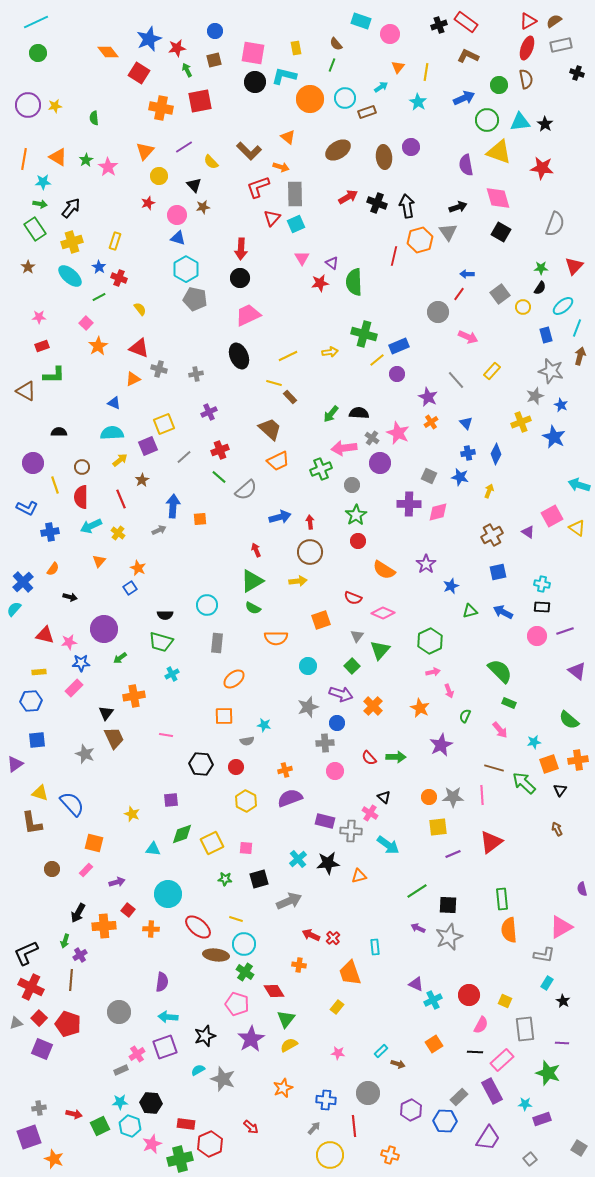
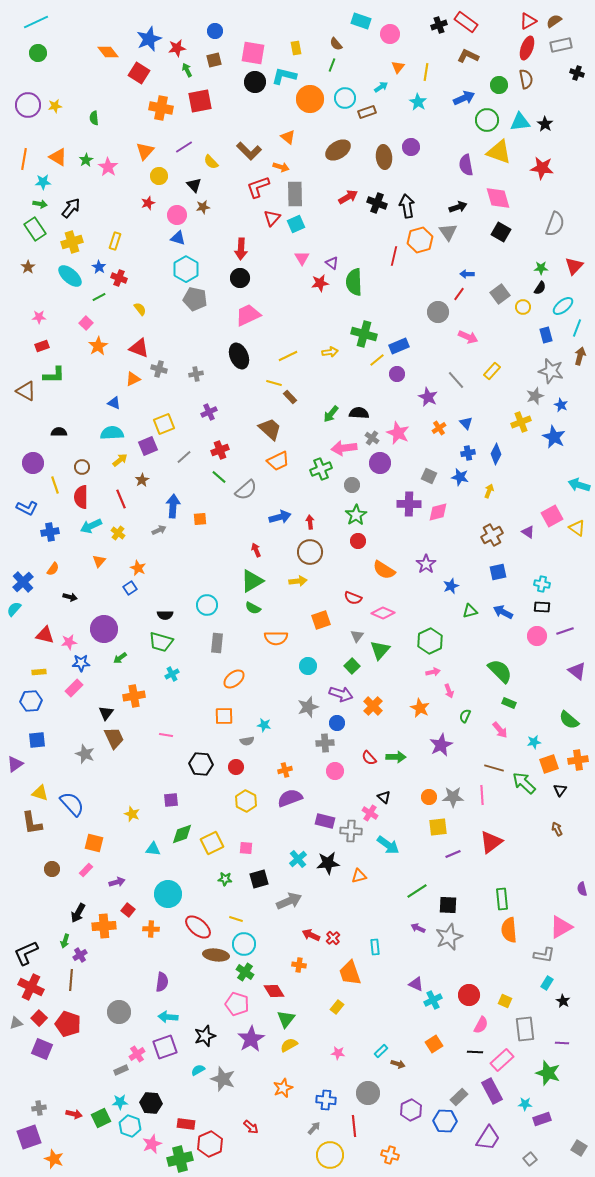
orange cross at (431, 422): moved 8 px right, 6 px down
green square at (100, 1126): moved 1 px right, 8 px up
